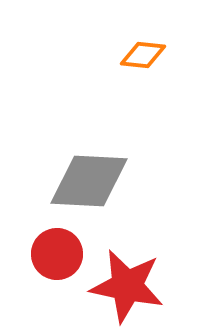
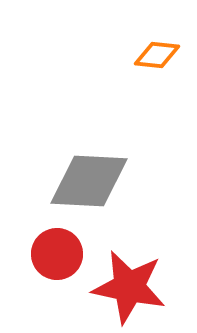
orange diamond: moved 14 px right
red star: moved 2 px right, 1 px down
